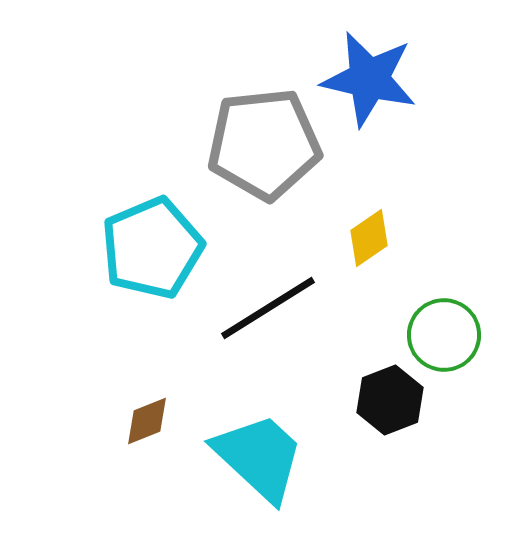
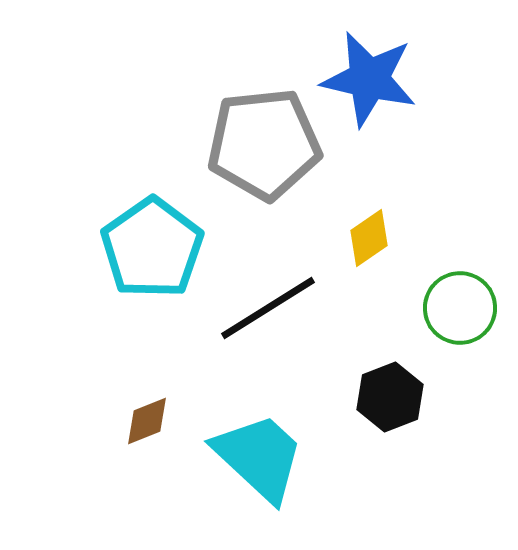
cyan pentagon: rotated 12 degrees counterclockwise
green circle: moved 16 px right, 27 px up
black hexagon: moved 3 px up
